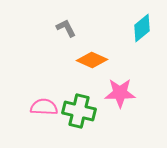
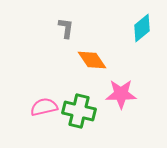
gray L-shape: rotated 35 degrees clockwise
orange diamond: rotated 32 degrees clockwise
pink star: moved 1 px right, 1 px down
pink semicircle: rotated 16 degrees counterclockwise
